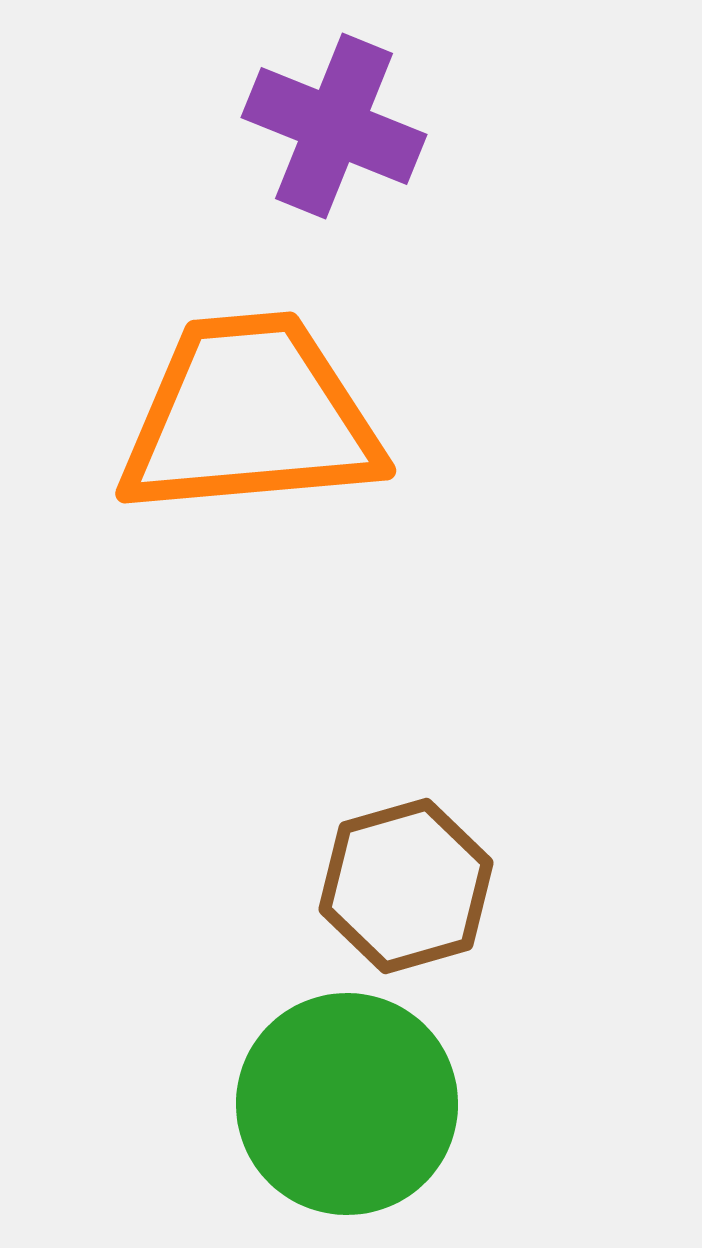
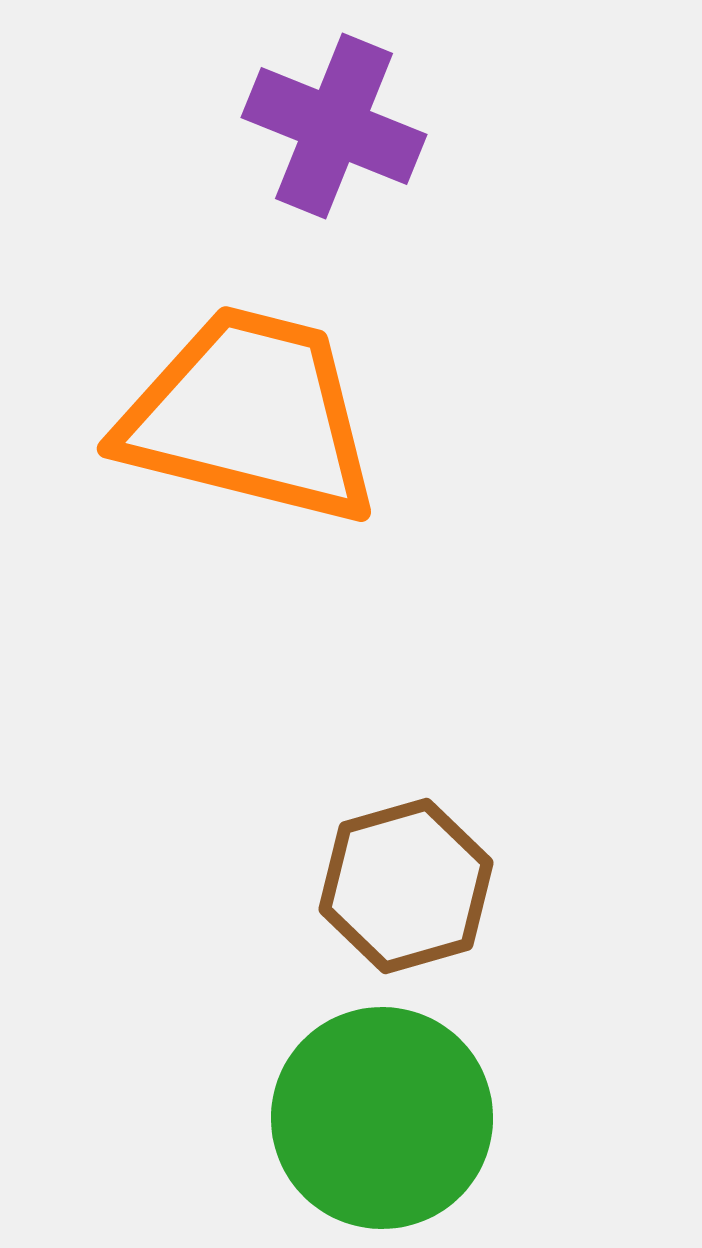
orange trapezoid: rotated 19 degrees clockwise
green circle: moved 35 px right, 14 px down
